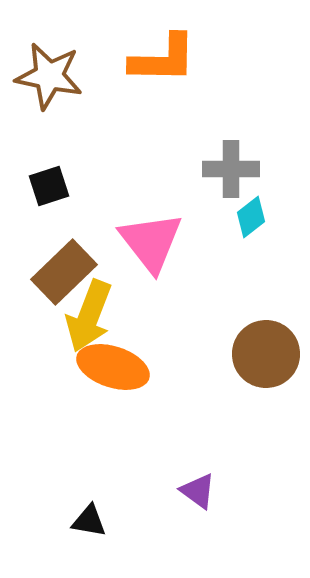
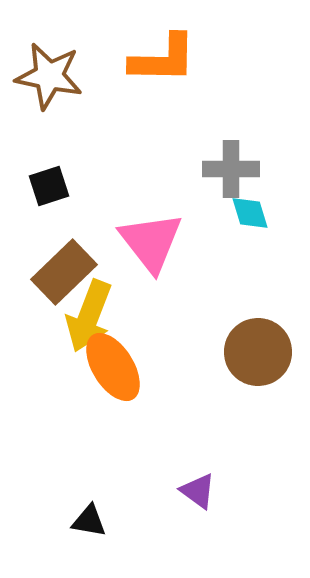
cyan diamond: moved 1 px left, 4 px up; rotated 69 degrees counterclockwise
brown circle: moved 8 px left, 2 px up
orange ellipse: rotated 40 degrees clockwise
